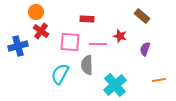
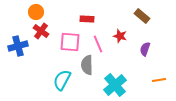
pink line: rotated 66 degrees clockwise
cyan semicircle: moved 2 px right, 6 px down
